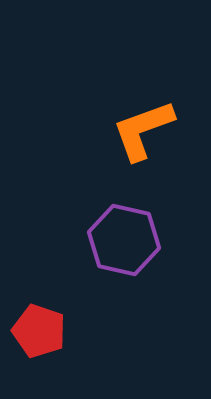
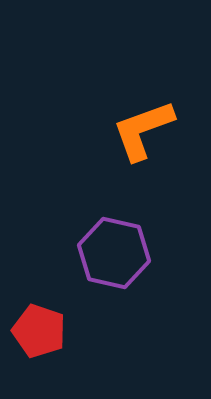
purple hexagon: moved 10 px left, 13 px down
